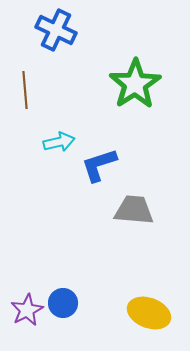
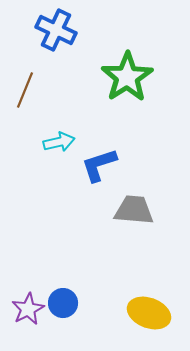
green star: moved 8 px left, 7 px up
brown line: rotated 27 degrees clockwise
purple star: moved 1 px right, 1 px up
